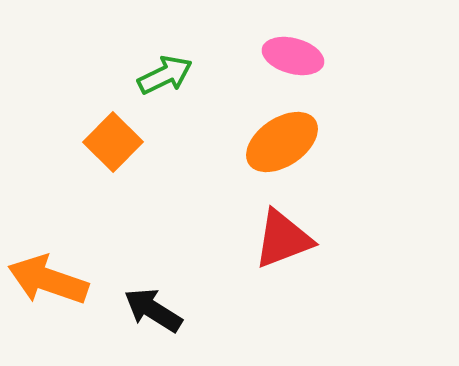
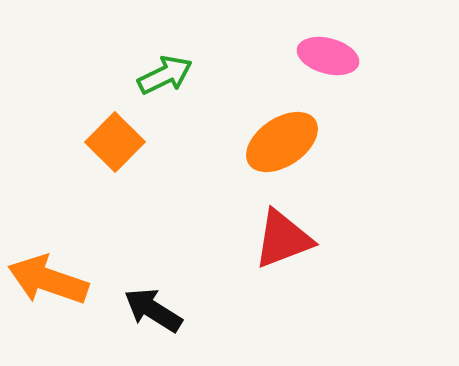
pink ellipse: moved 35 px right
orange square: moved 2 px right
